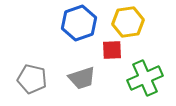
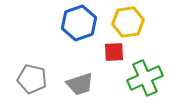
red square: moved 2 px right, 2 px down
gray trapezoid: moved 2 px left, 6 px down
